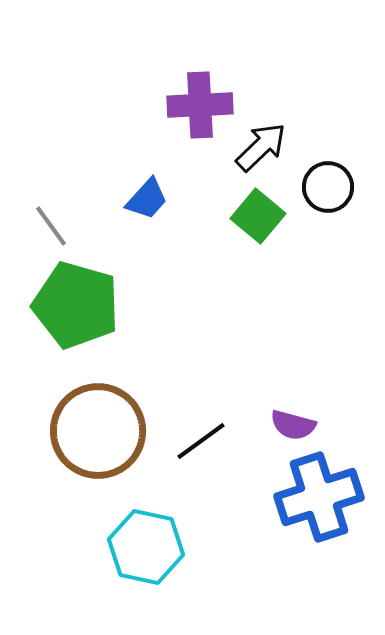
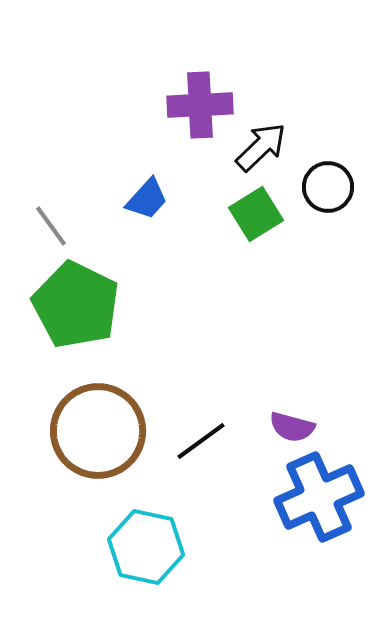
green square: moved 2 px left, 2 px up; rotated 18 degrees clockwise
green pentagon: rotated 10 degrees clockwise
purple semicircle: moved 1 px left, 2 px down
blue cross: rotated 6 degrees counterclockwise
